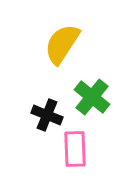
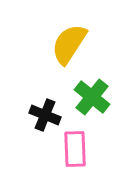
yellow semicircle: moved 7 px right
black cross: moved 2 px left
